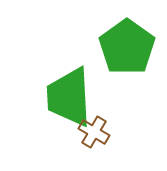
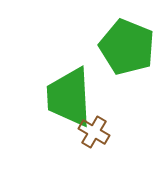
green pentagon: rotated 14 degrees counterclockwise
